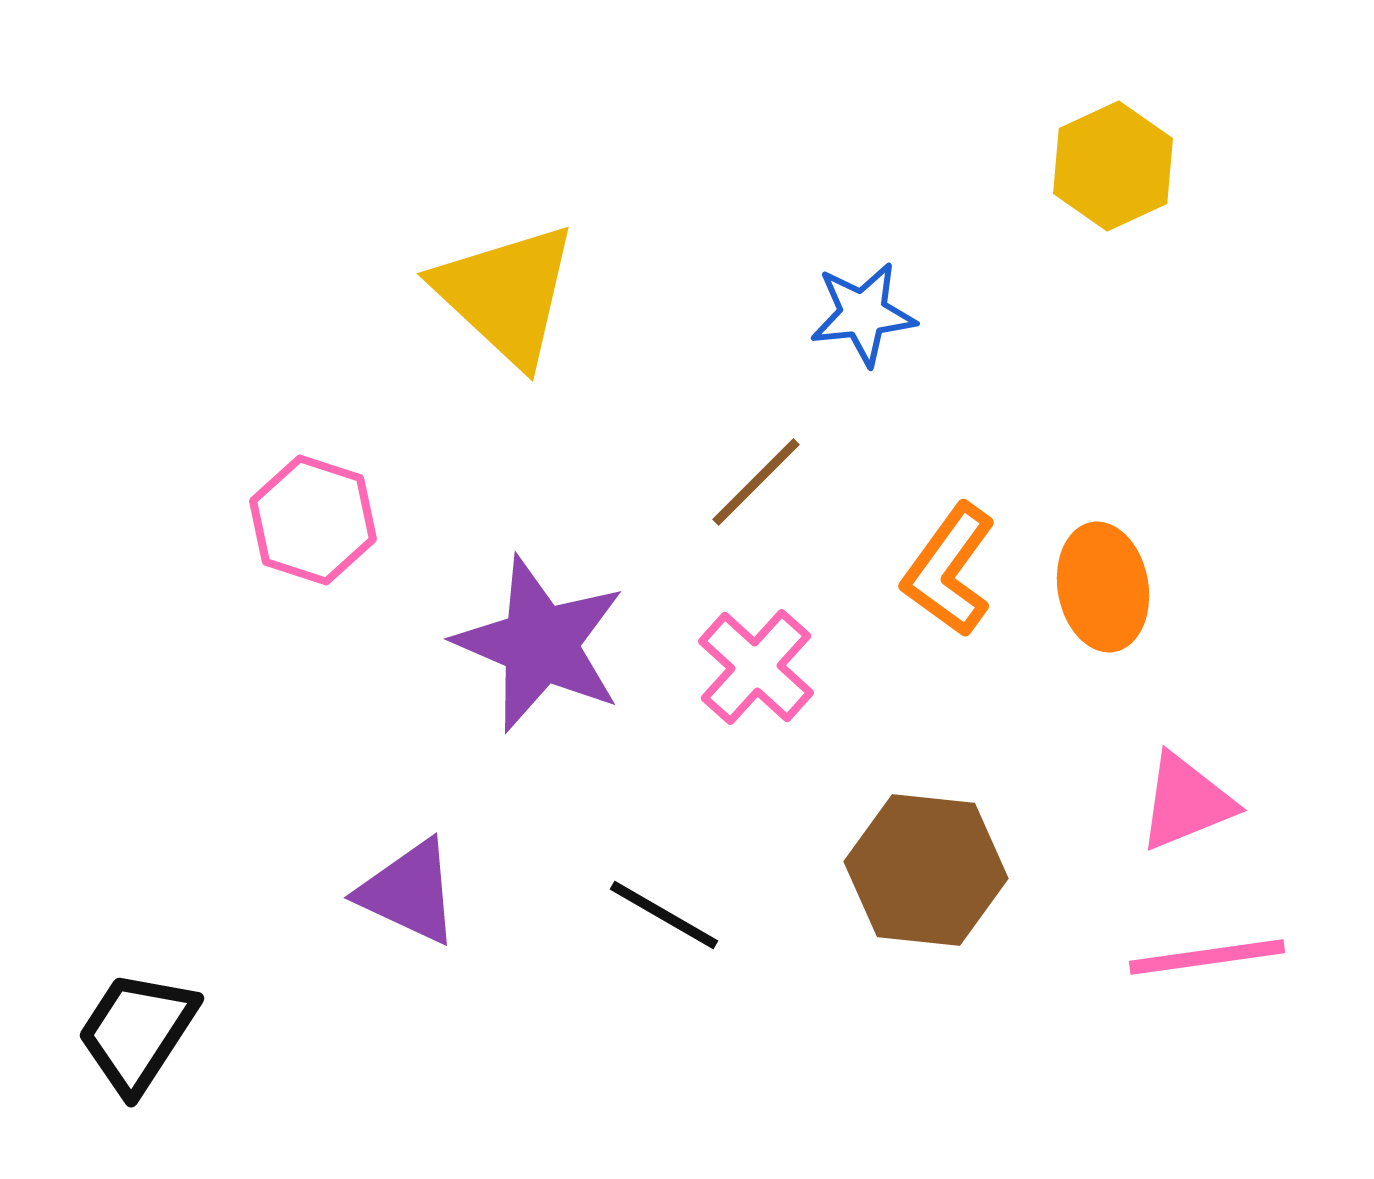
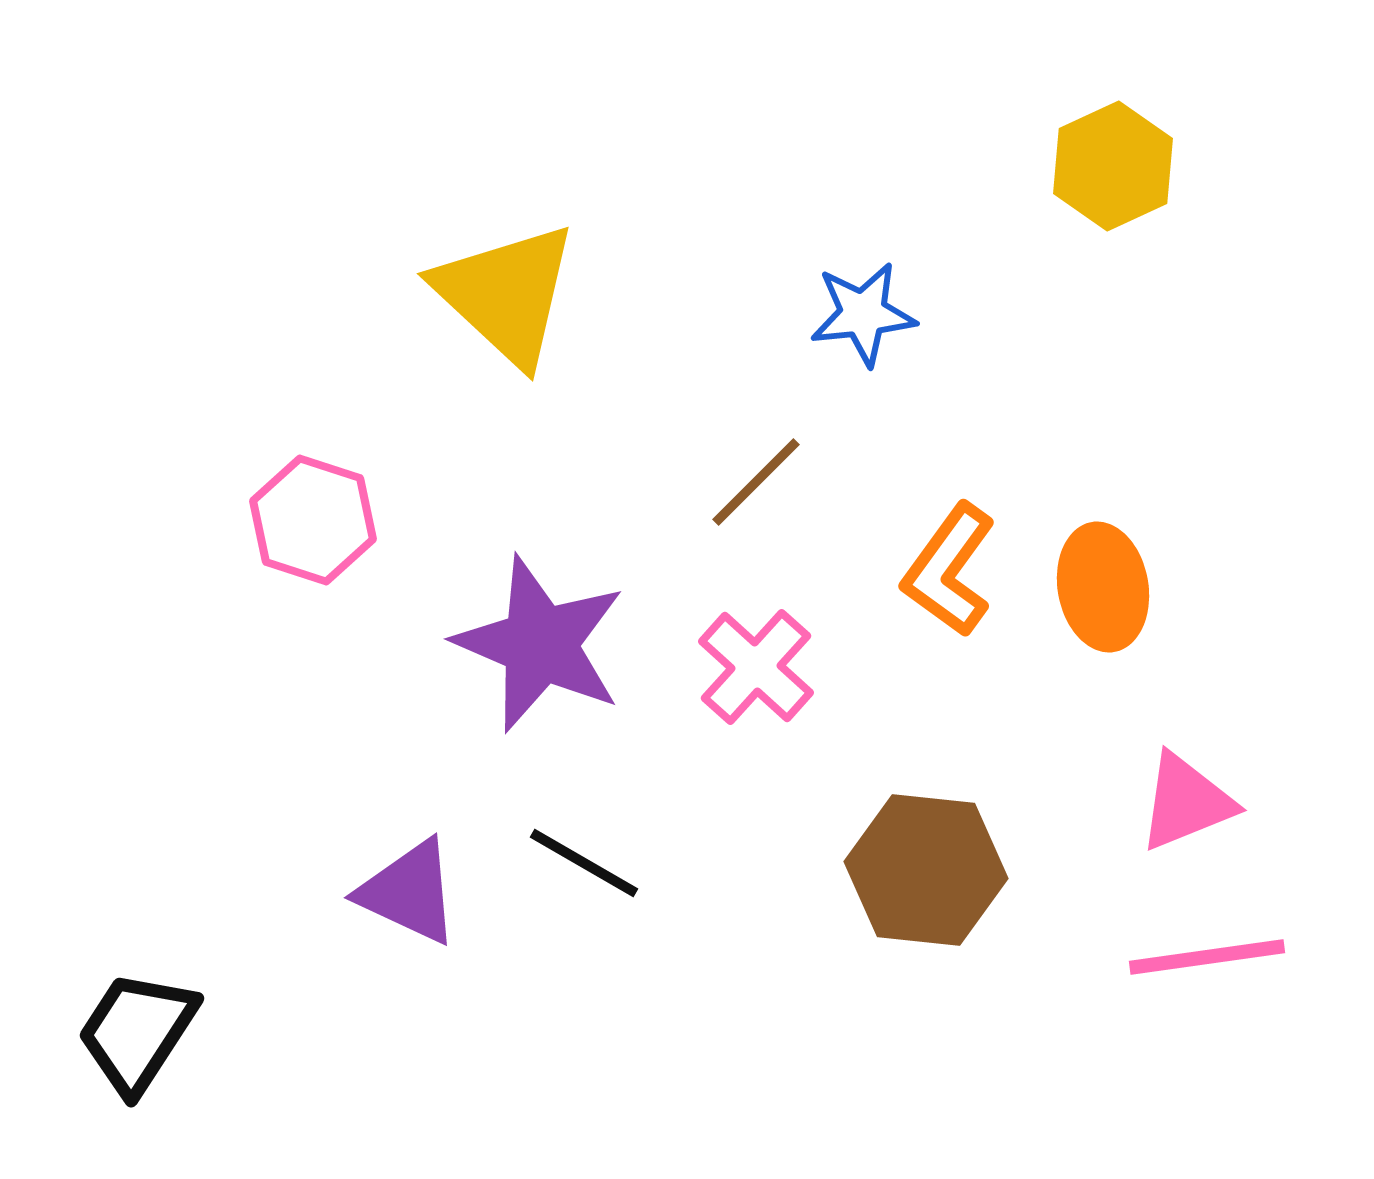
black line: moved 80 px left, 52 px up
